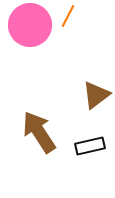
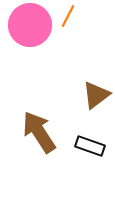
black rectangle: rotated 32 degrees clockwise
